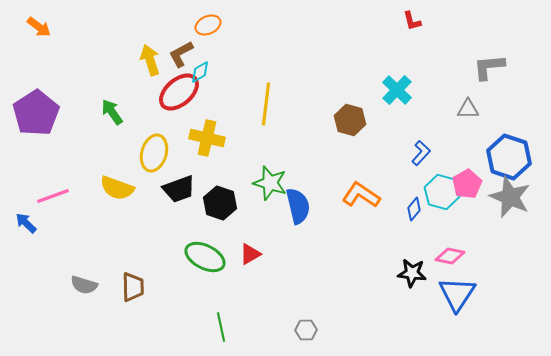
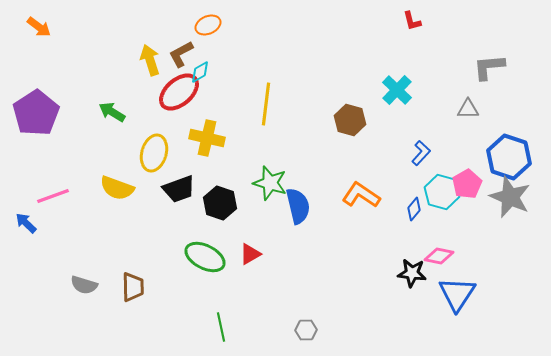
green arrow: rotated 24 degrees counterclockwise
pink diamond: moved 11 px left
